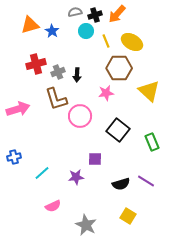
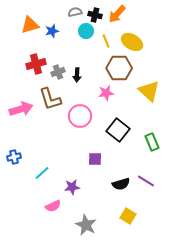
black cross: rotated 32 degrees clockwise
blue star: rotated 24 degrees clockwise
brown L-shape: moved 6 px left
pink arrow: moved 3 px right
purple star: moved 4 px left, 10 px down
